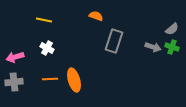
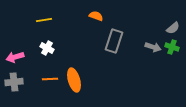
yellow line: rotated 21 degrees counterclockwise
gray semicircle: moved 1 px right, 1 px up
